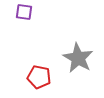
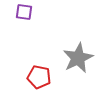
gray star: rotated 16 degrees clockwise
